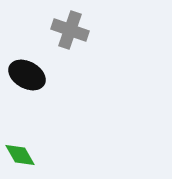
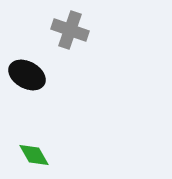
green diamond: moved 14 px right
